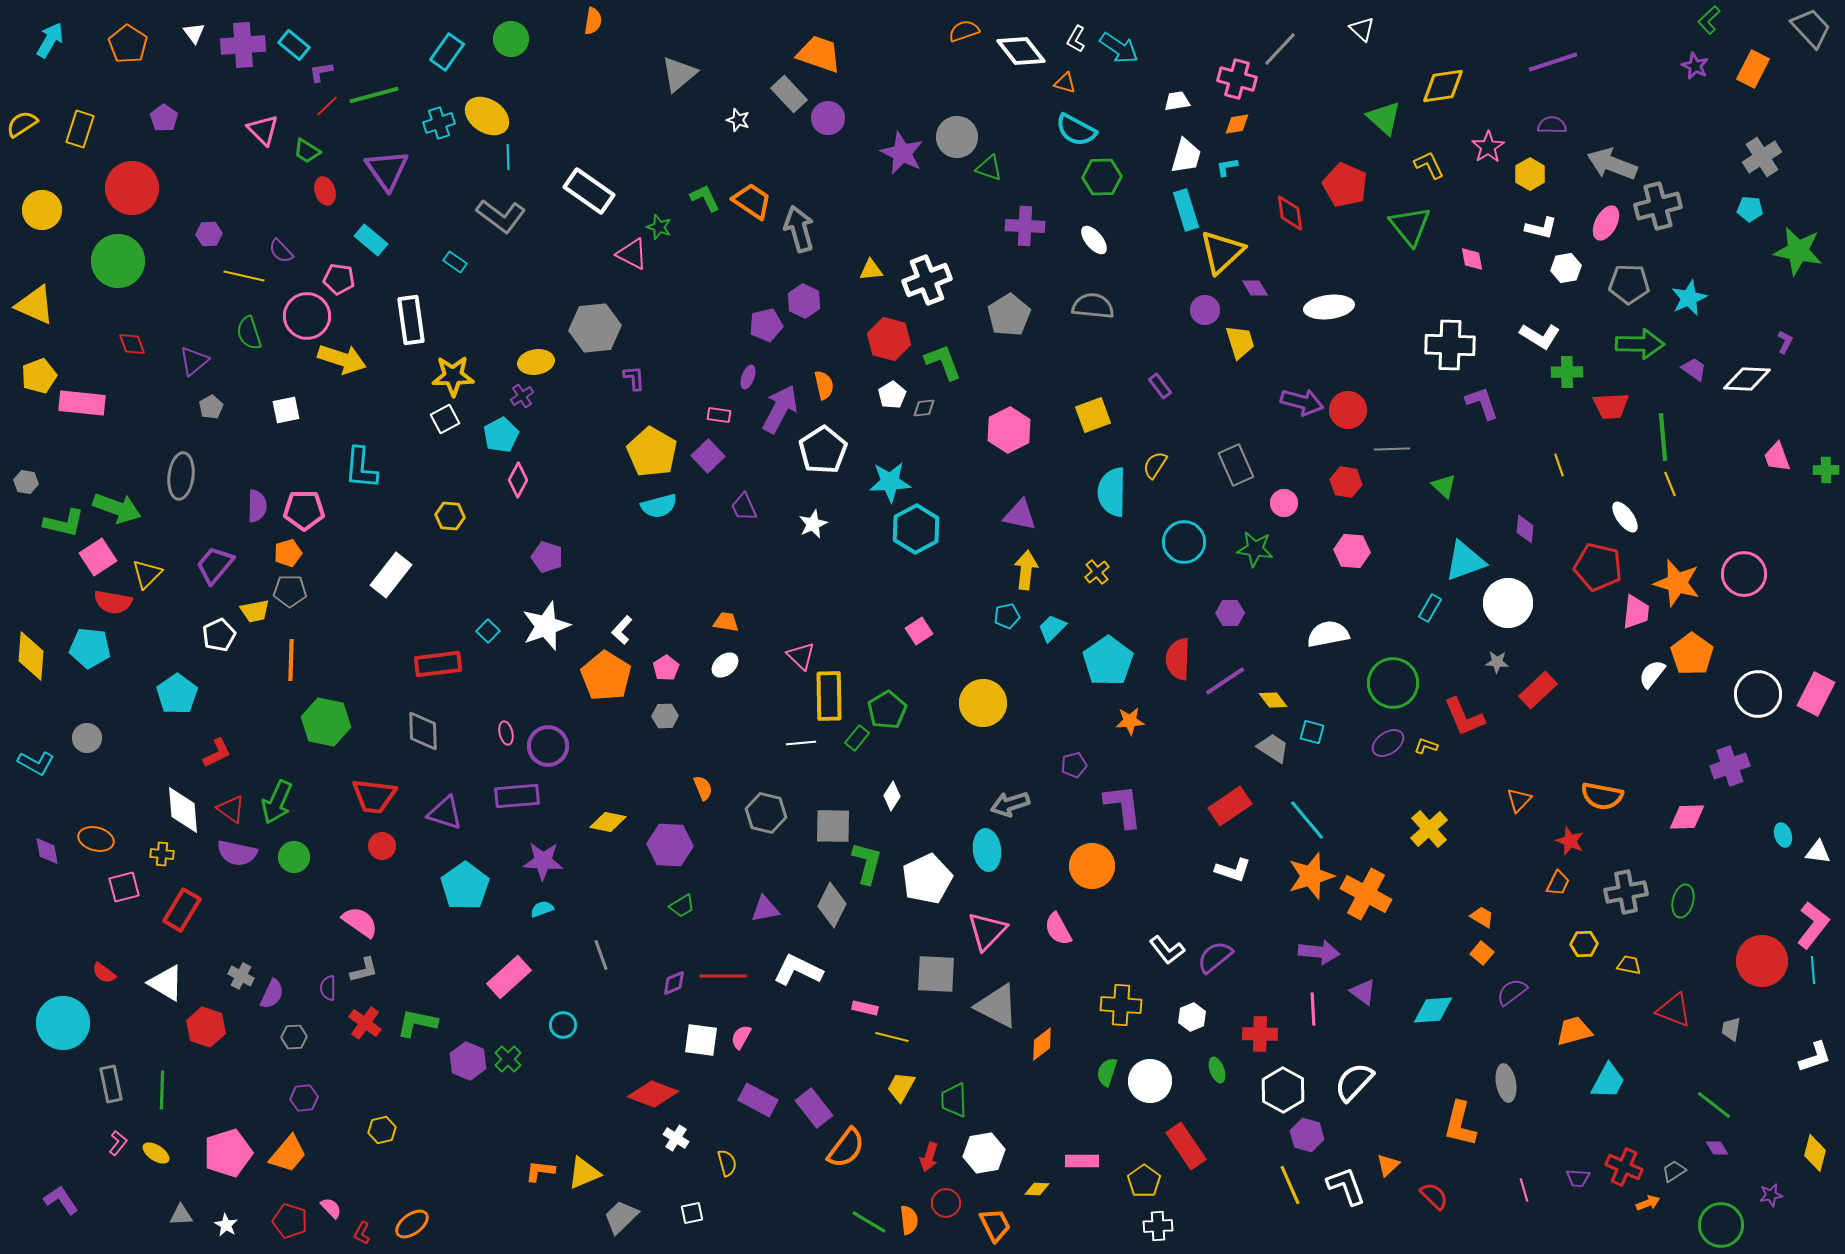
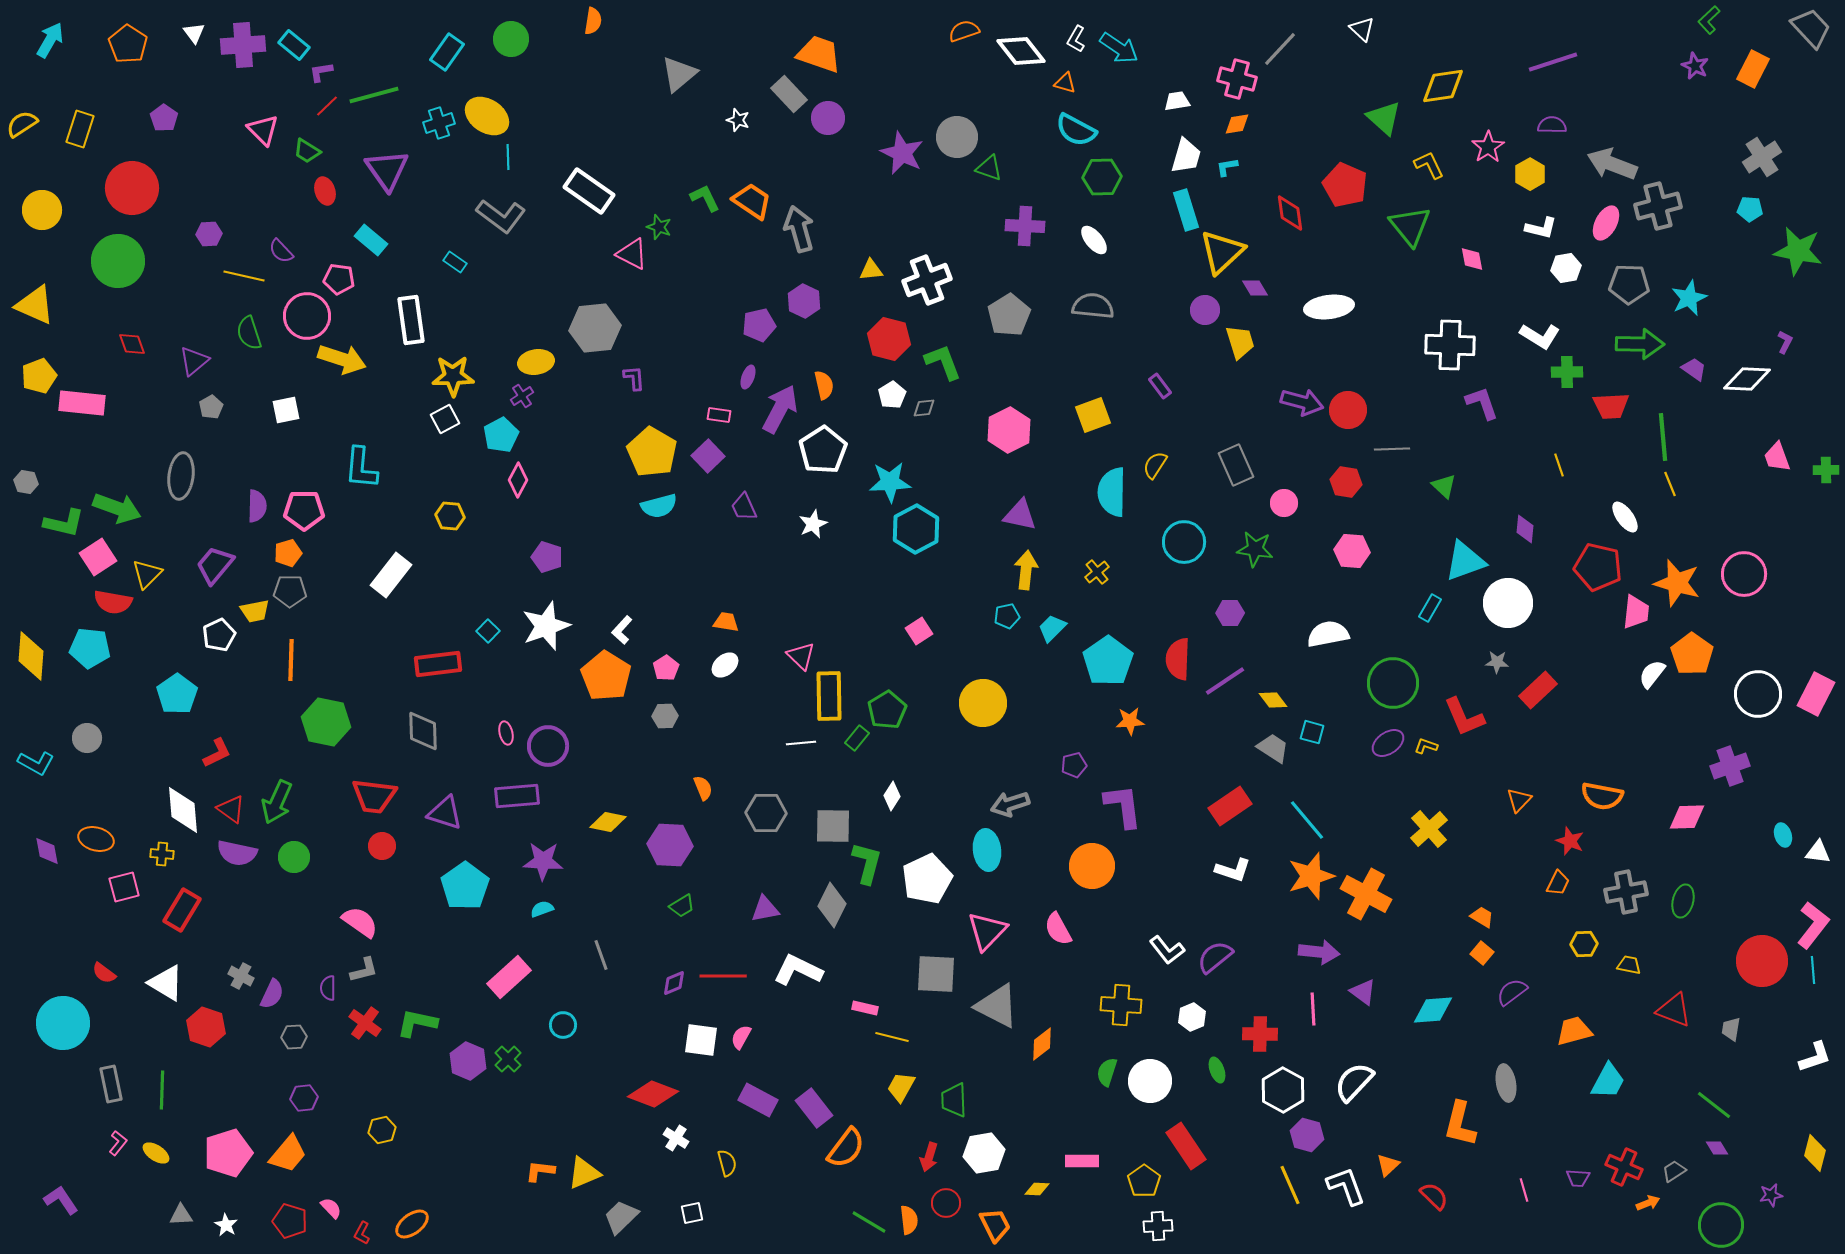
purple pentagon at (766, 325): moved 7 px left
gray hexagon at (766, 813): rotated 12 degrees counterclockwise
